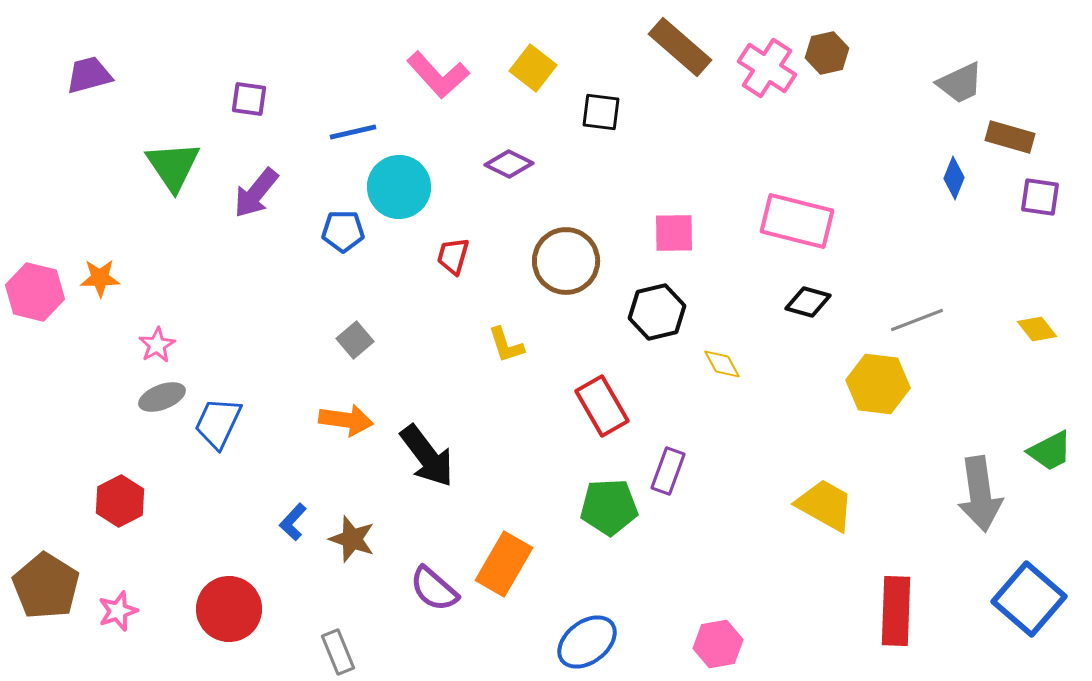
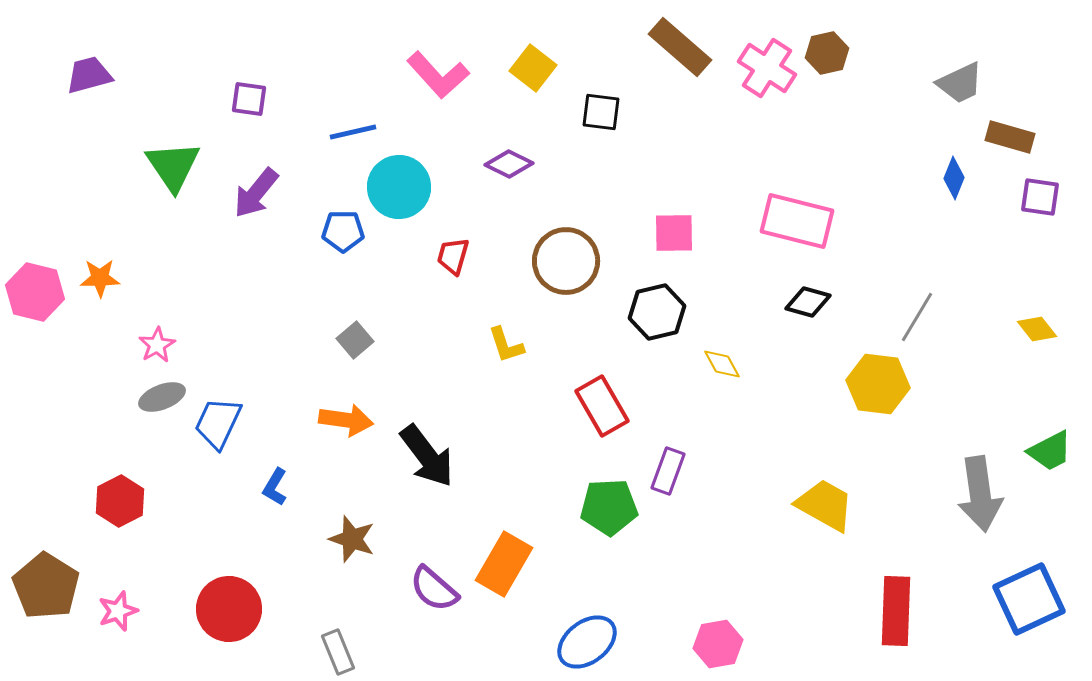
gray line at (917, 320): moved 3 px up; rotated 38 degrees counterclockwise
blue L-shape at (293, 522): moved 18 px left, 35 px up; rotated 12 degrees counterclockwise
blue square at (1029, 599): rotated 24 degrees clockwise
